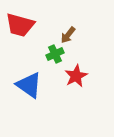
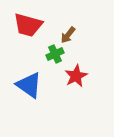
red trapezoid: moved 8 px right
